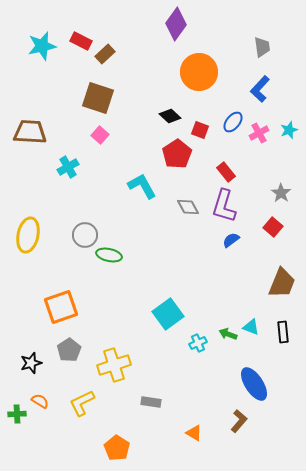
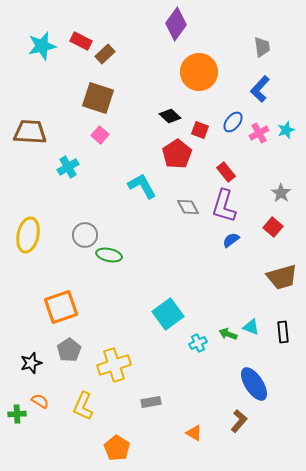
cyan star at (289, 130): moved 3 px left
brown trapezoid at (282, 283): moved 6 px up; rotated 52 degrees clockwise
gray rectangle at (151, 402): rotated 18 degrees counterclockwise
yellow L-shape at (82, 403): moved 1 px right, 3 px down; rotated 40 degrees counterclockwise
